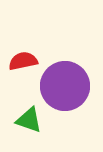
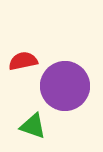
green triangle: moved 4 px right, 6 px down
